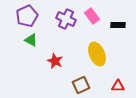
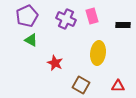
pink rectangle: rotated 21 degrees clockwise
black rectangle: moved 5 px right
yellow ellipse: moved 1 px right, 1 px up; rotated 30 degrees clockwise
red star: moved 2 px down
brown square: rotated 36 degrees counterclockwise
